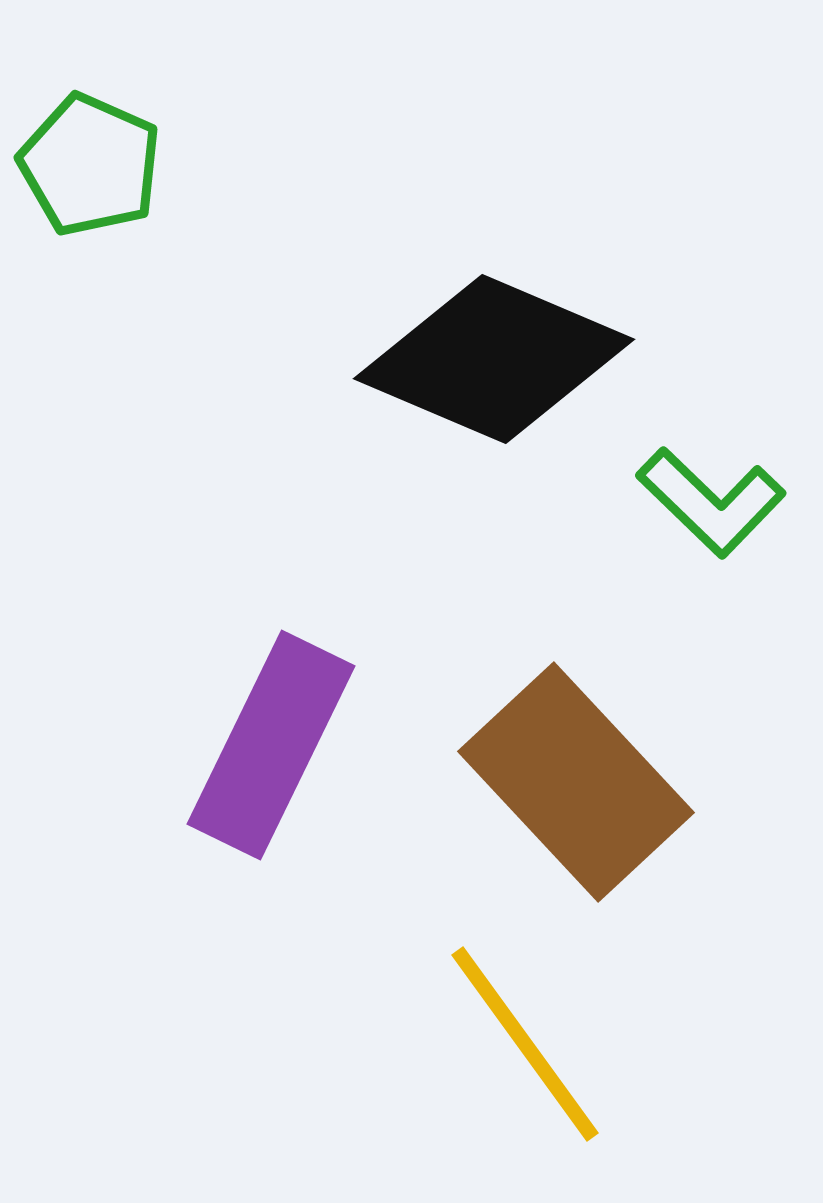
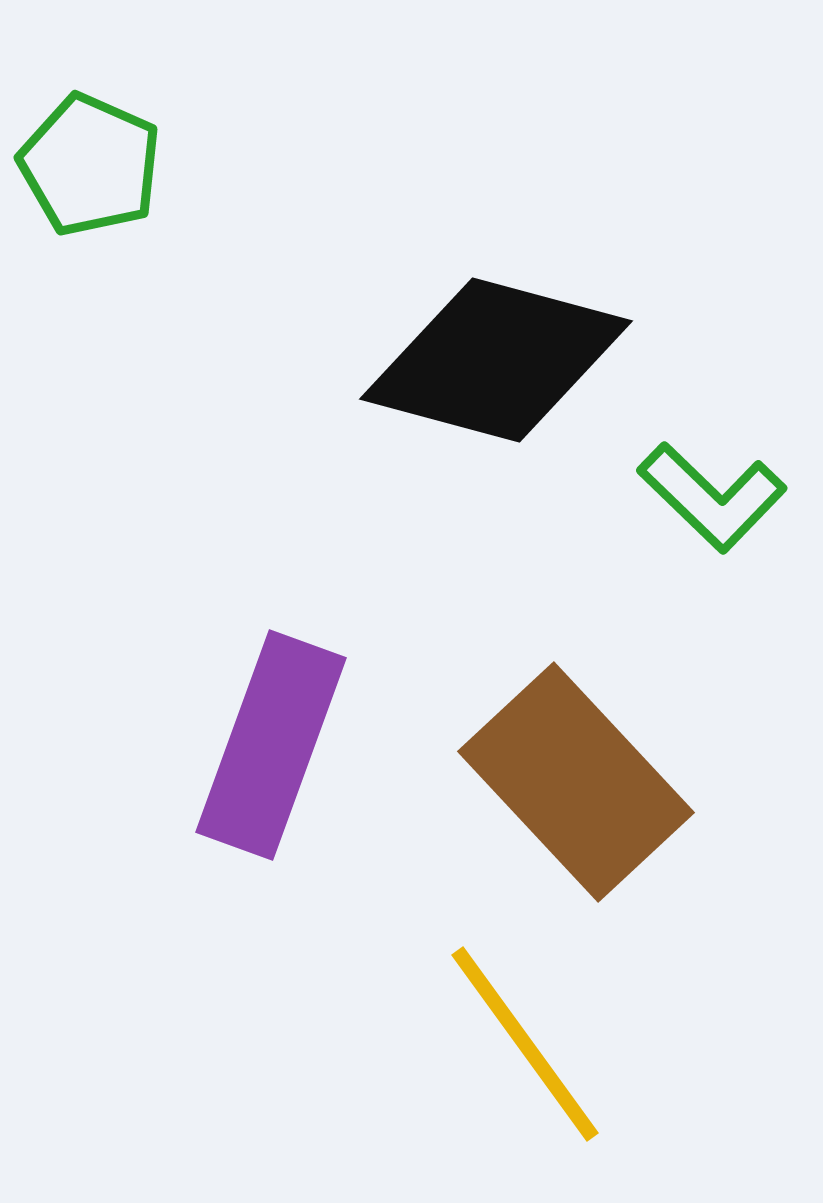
black diamond: moved 2 px right, 1 px down; rotated 8 degrees counterclockwise
green L-shape: moved 1 px right, 5 px up
purple rectangle: rotated 6 degrees counterclockwise
